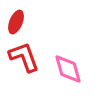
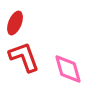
red ellipse: moved 1 px left, 1 px down
